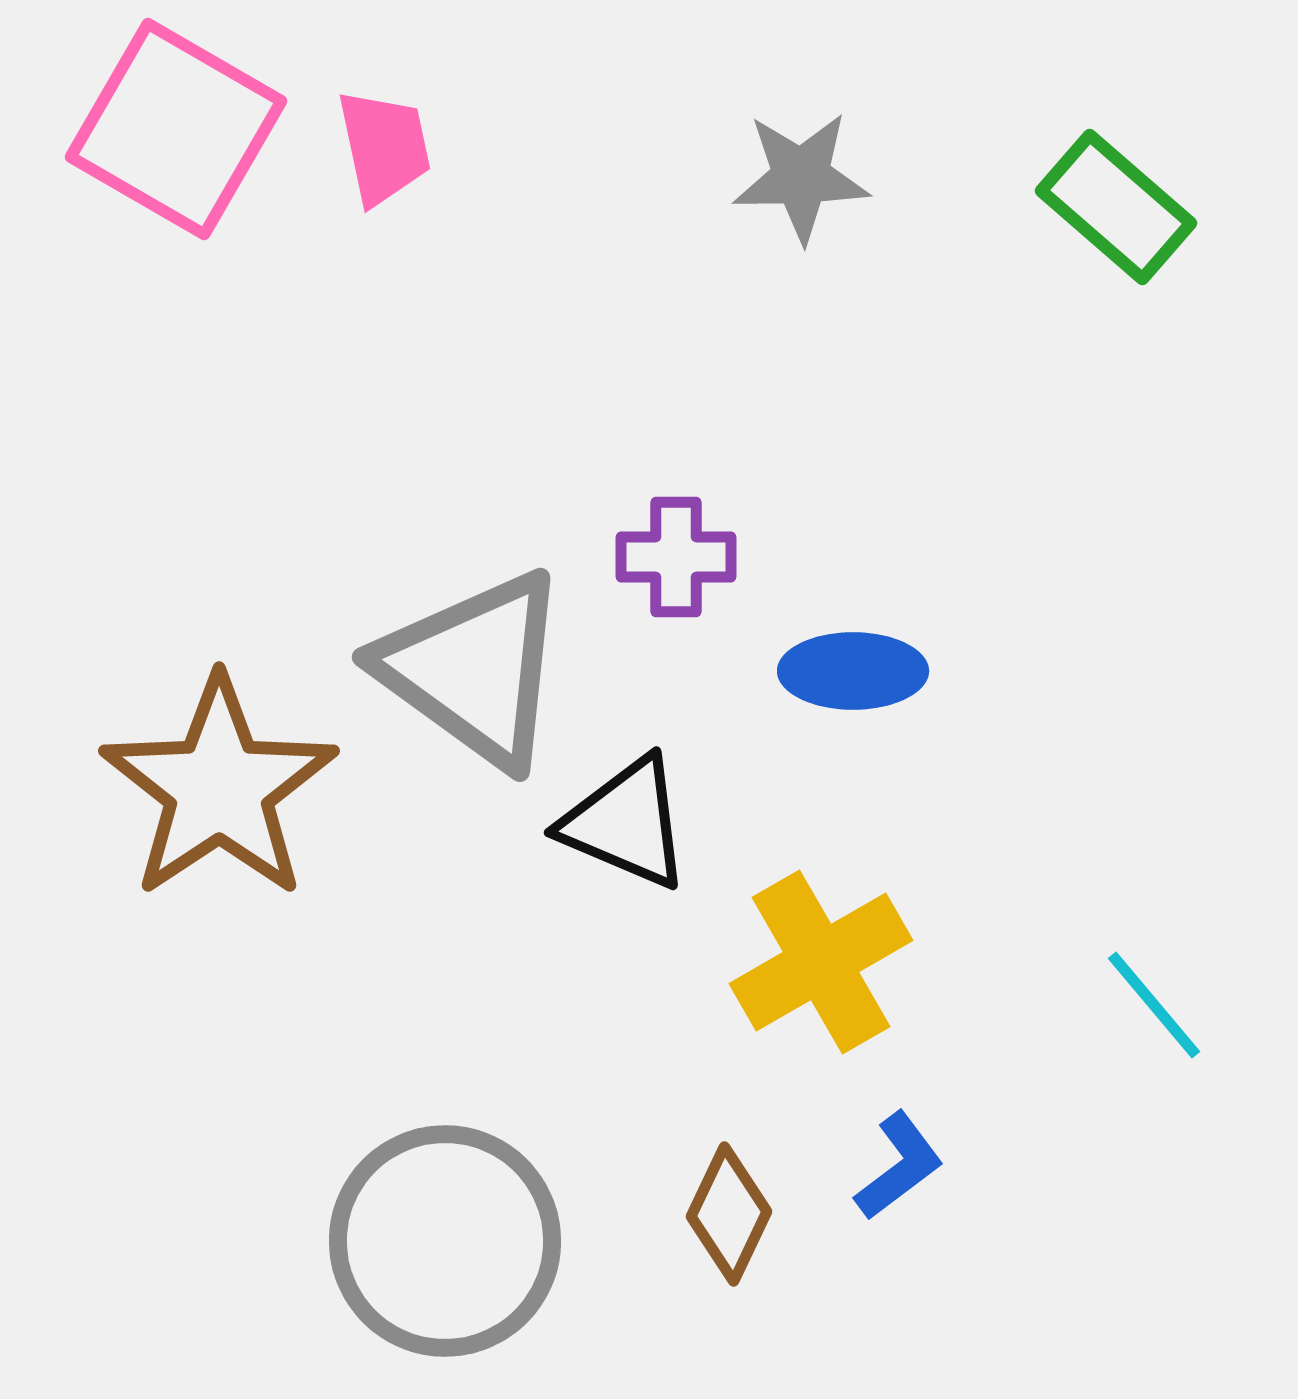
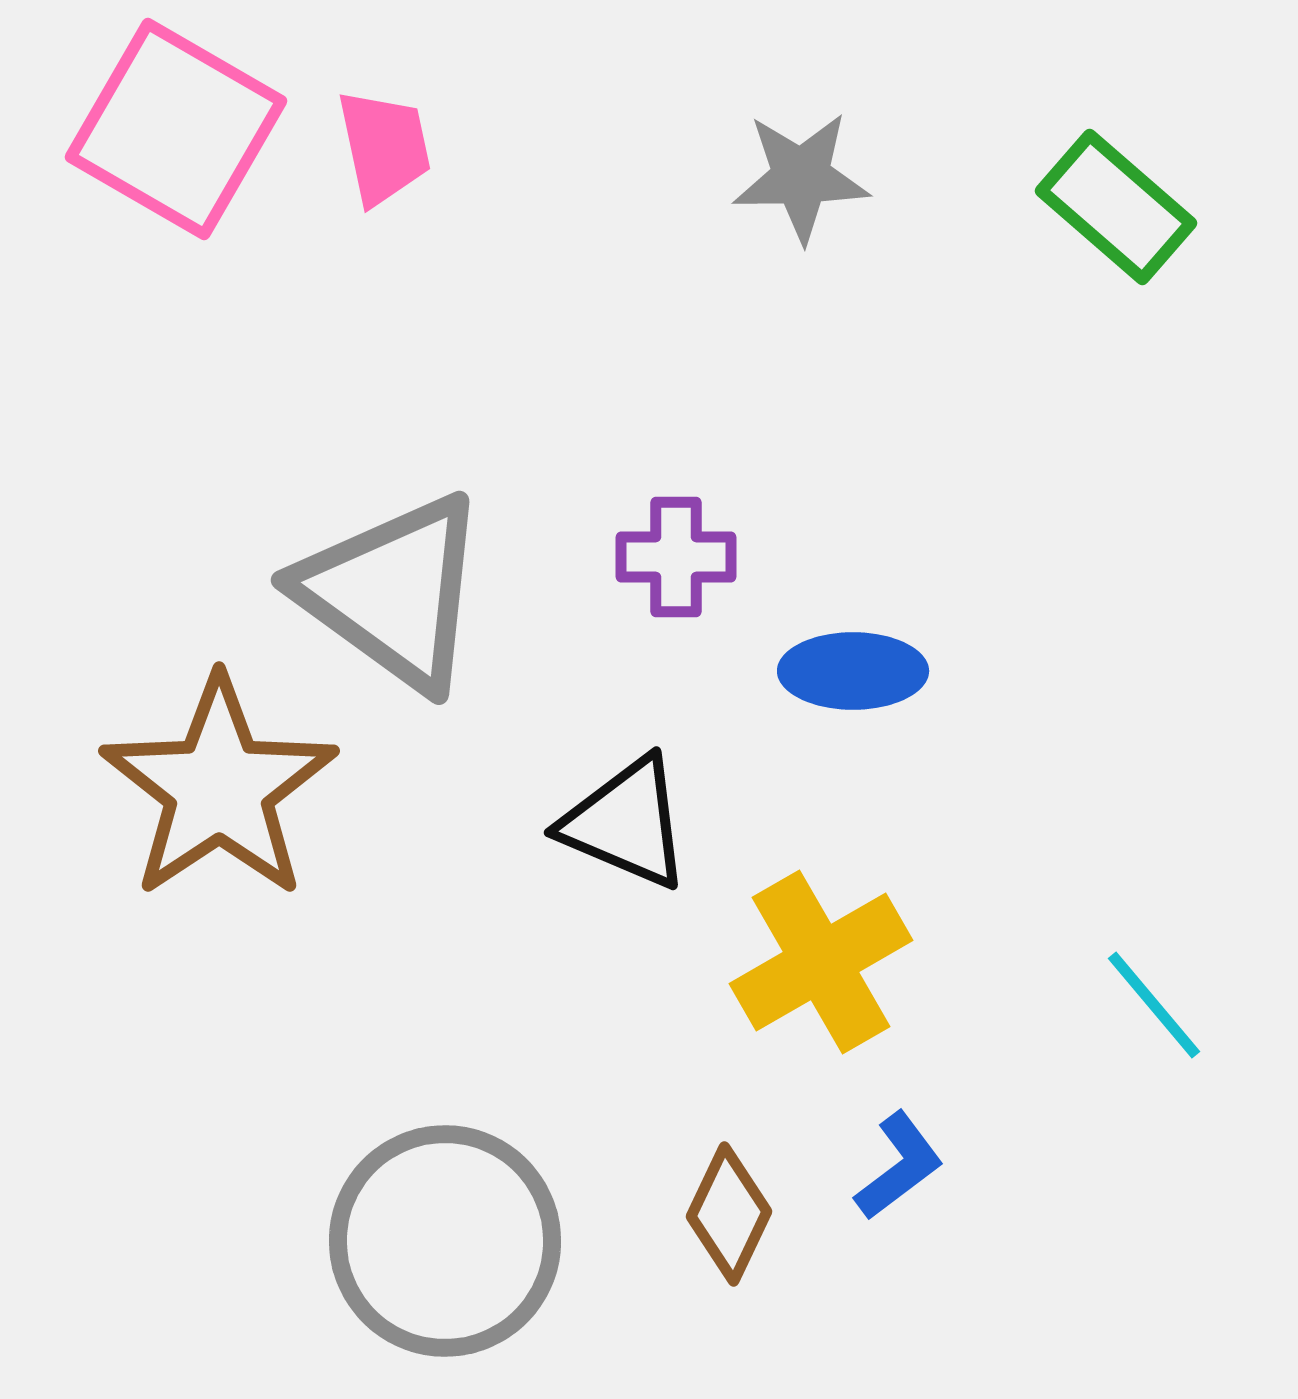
gray triangle: moved 81 px left, 77 px up
